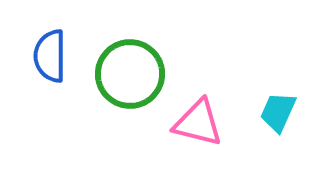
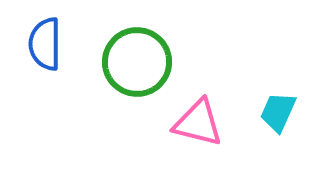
blue semicircle: moved 5 px left, 12 px up
green circle: moved 7 px right, 12 px up
